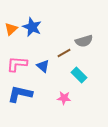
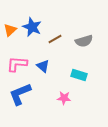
orange triangle: moved 1 px left, 1 px down
brown line: moved 9 px left, 14 px up
cyan rectangle: rotated 28 degrees counterclockwise
blue L-shape: rotated 35 degrees counterclockwise
